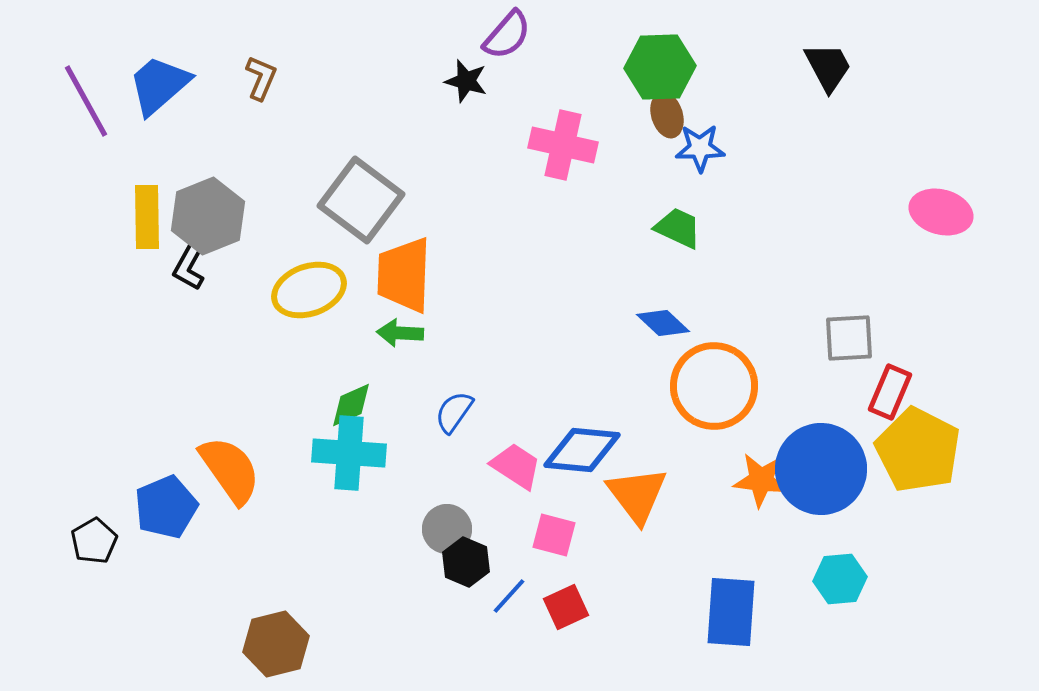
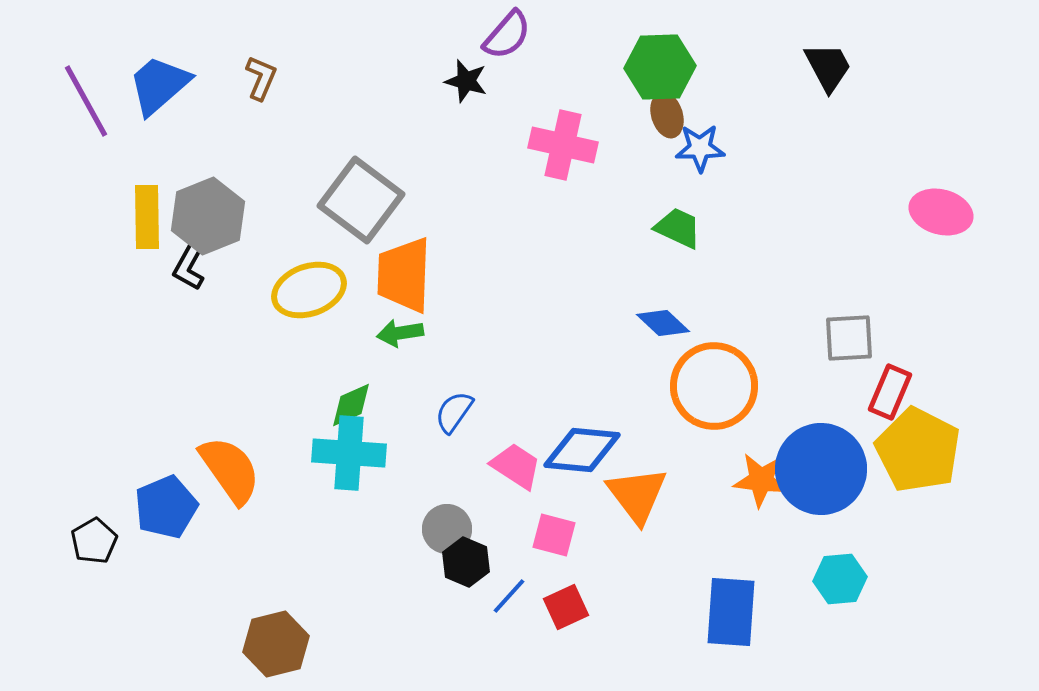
green arrow at (400, 333): rotated 12 degrees counterclockwise
